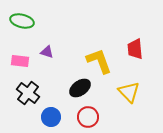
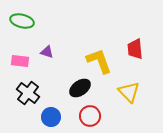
red circle: moved 2 px right, 1 px up
